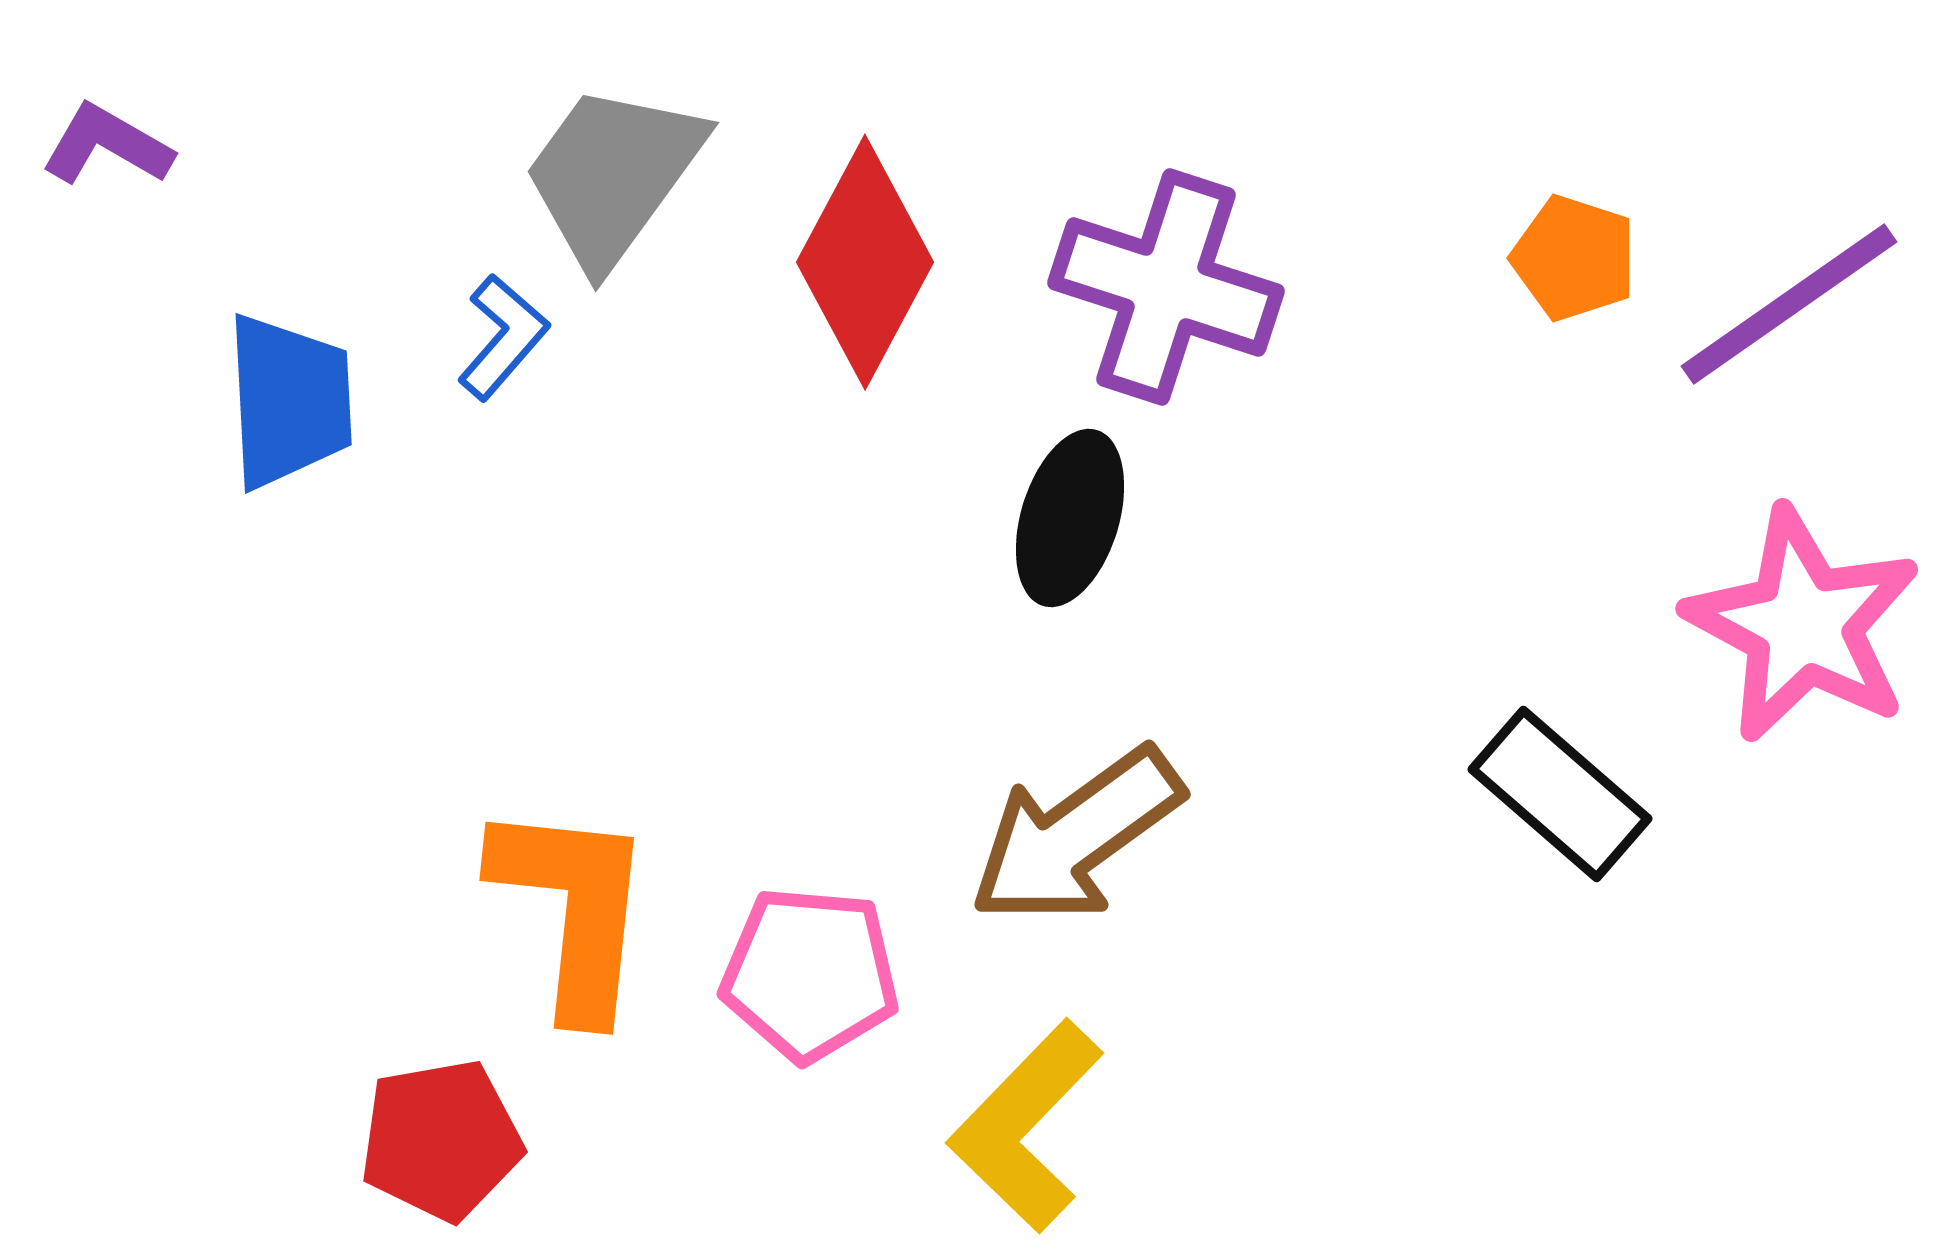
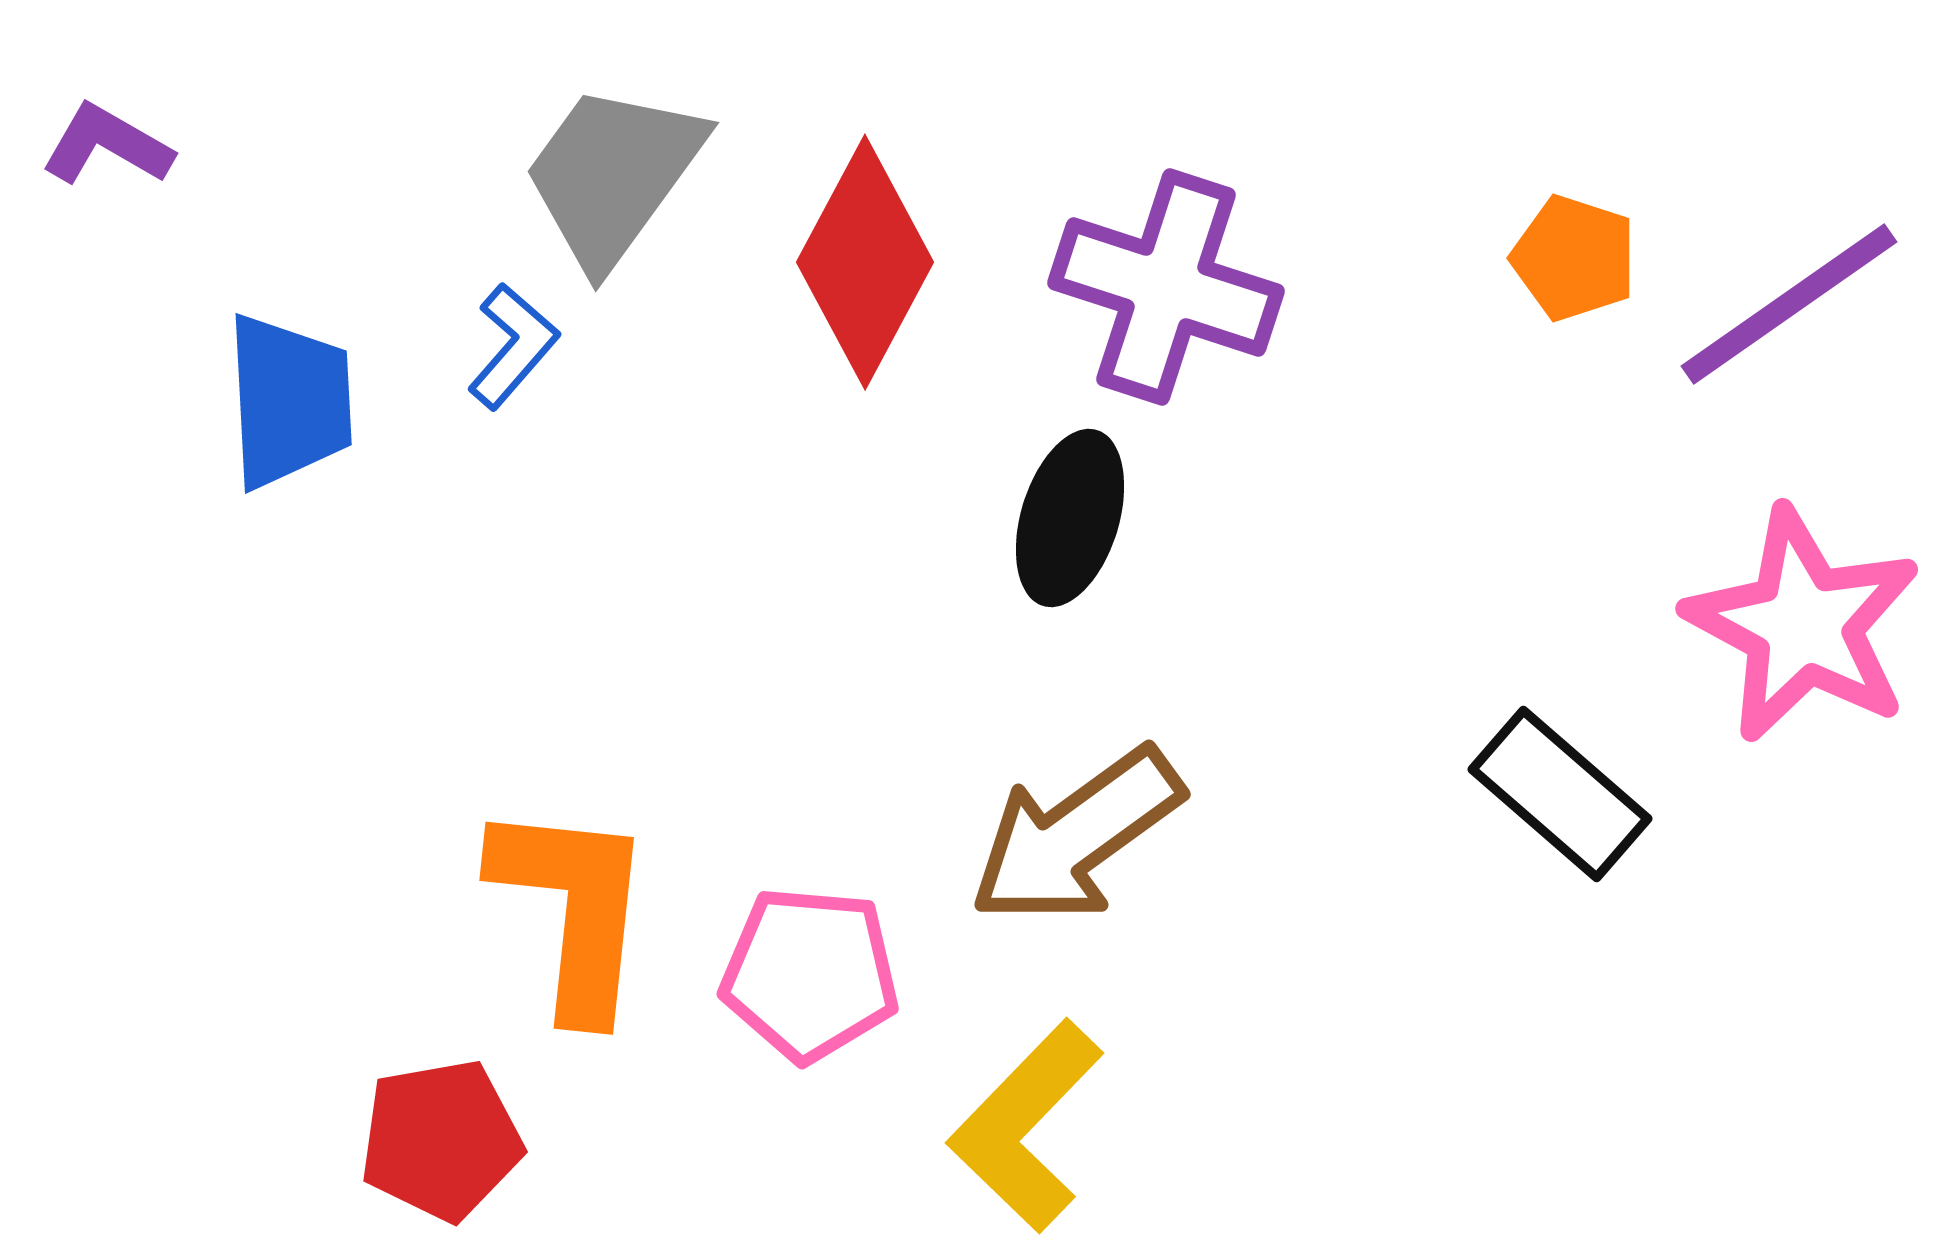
blue L-shape: moved 10 px right, 9 px down
